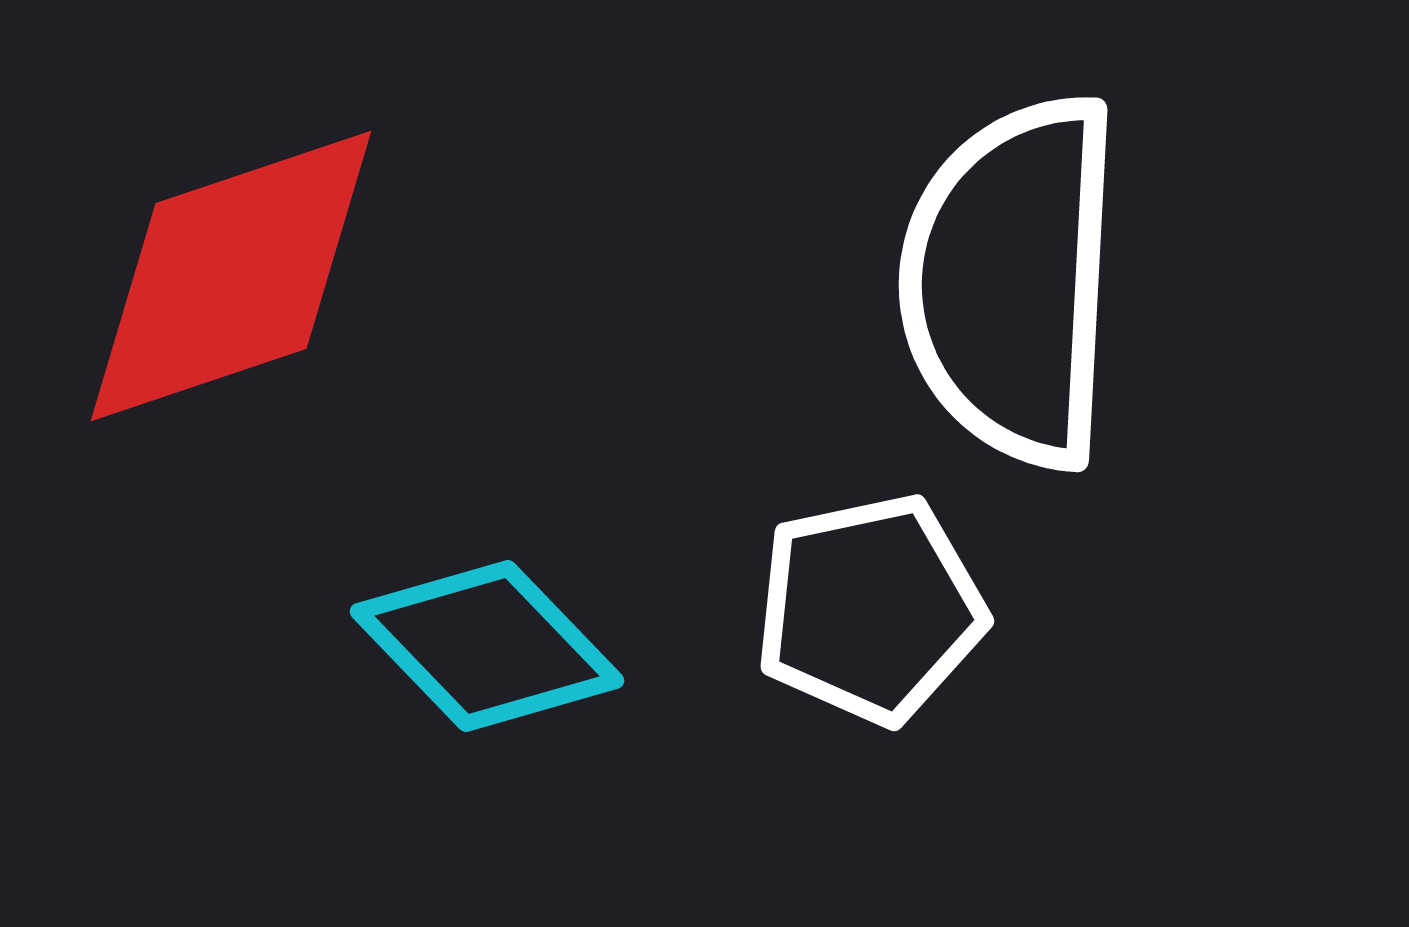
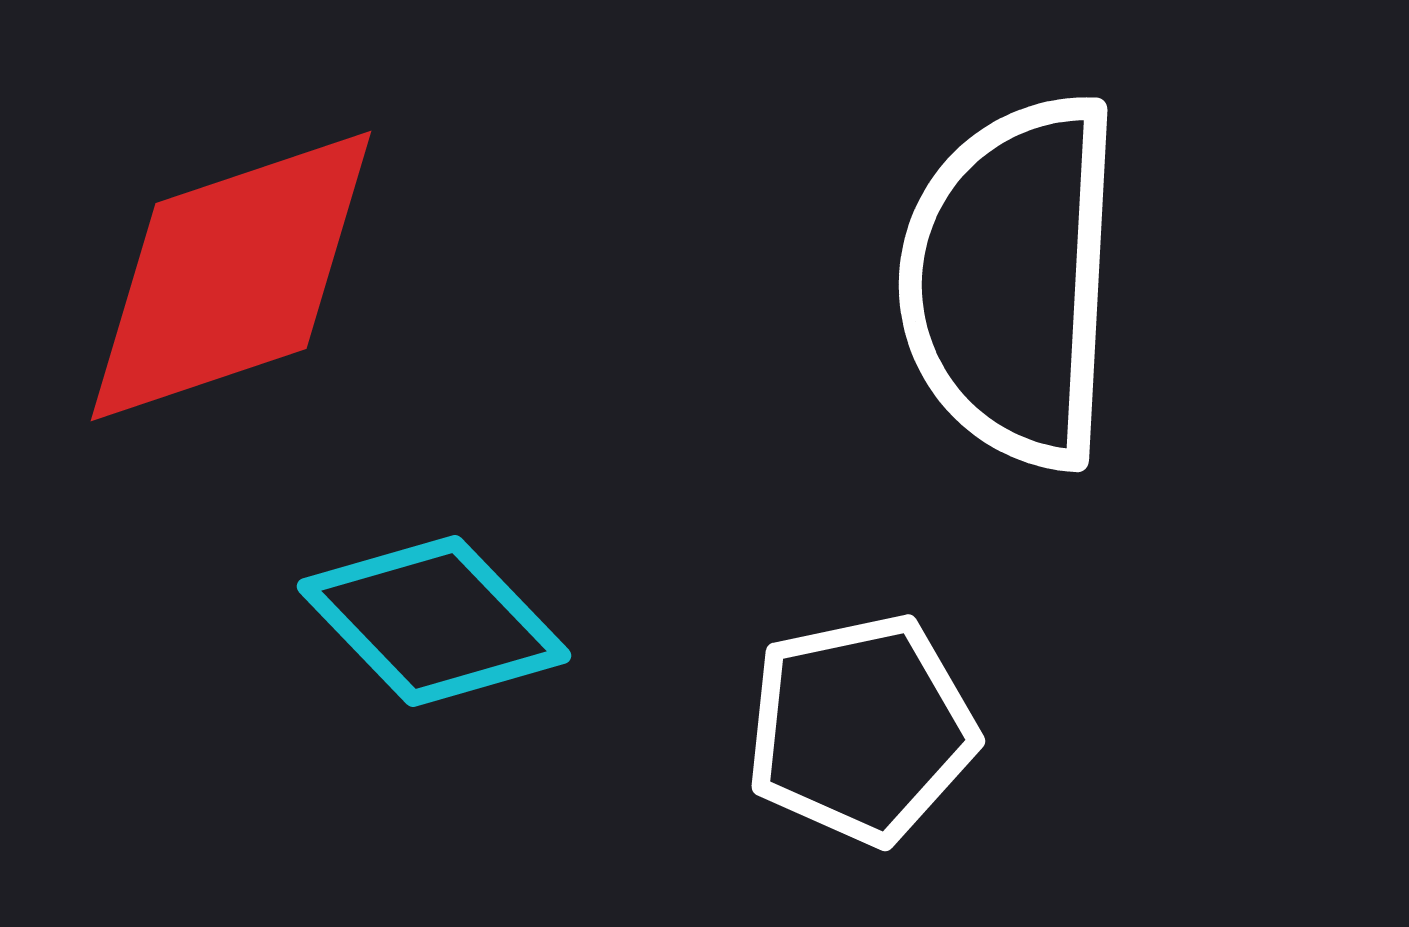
white pentagon: moved 9 px left, 120 px down
cyan diamond: moved 53 px left, 25 px up
